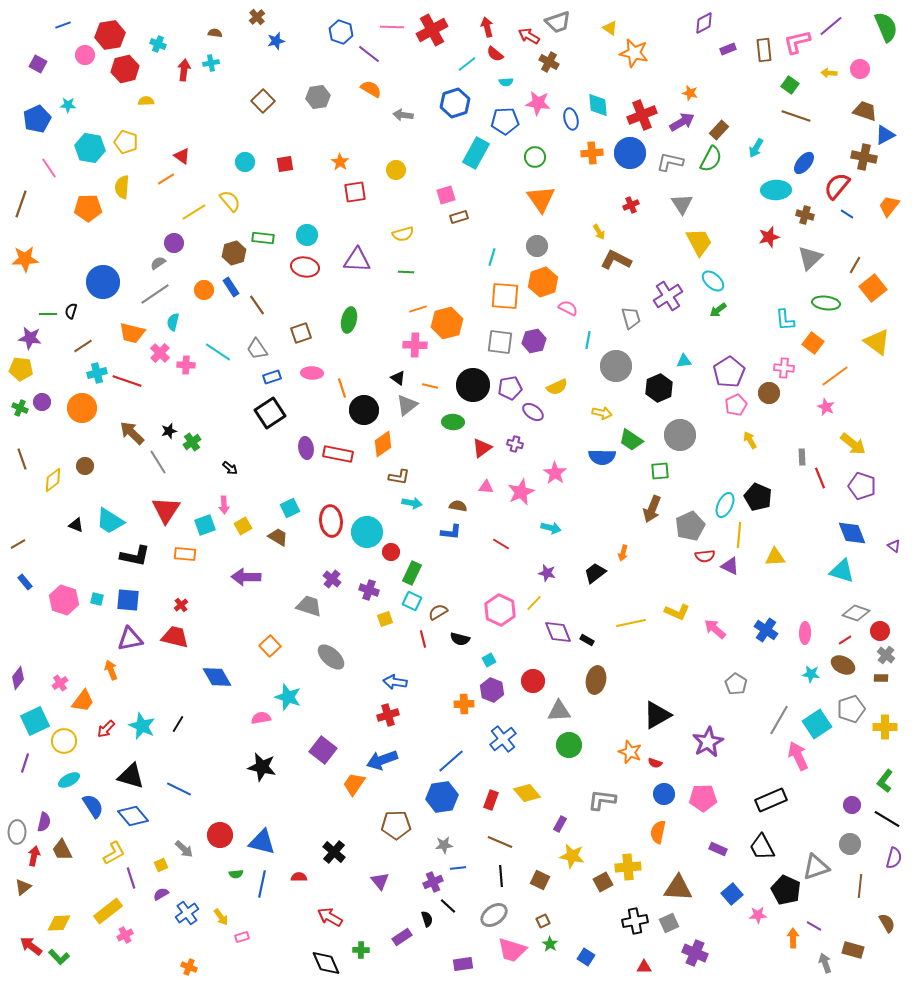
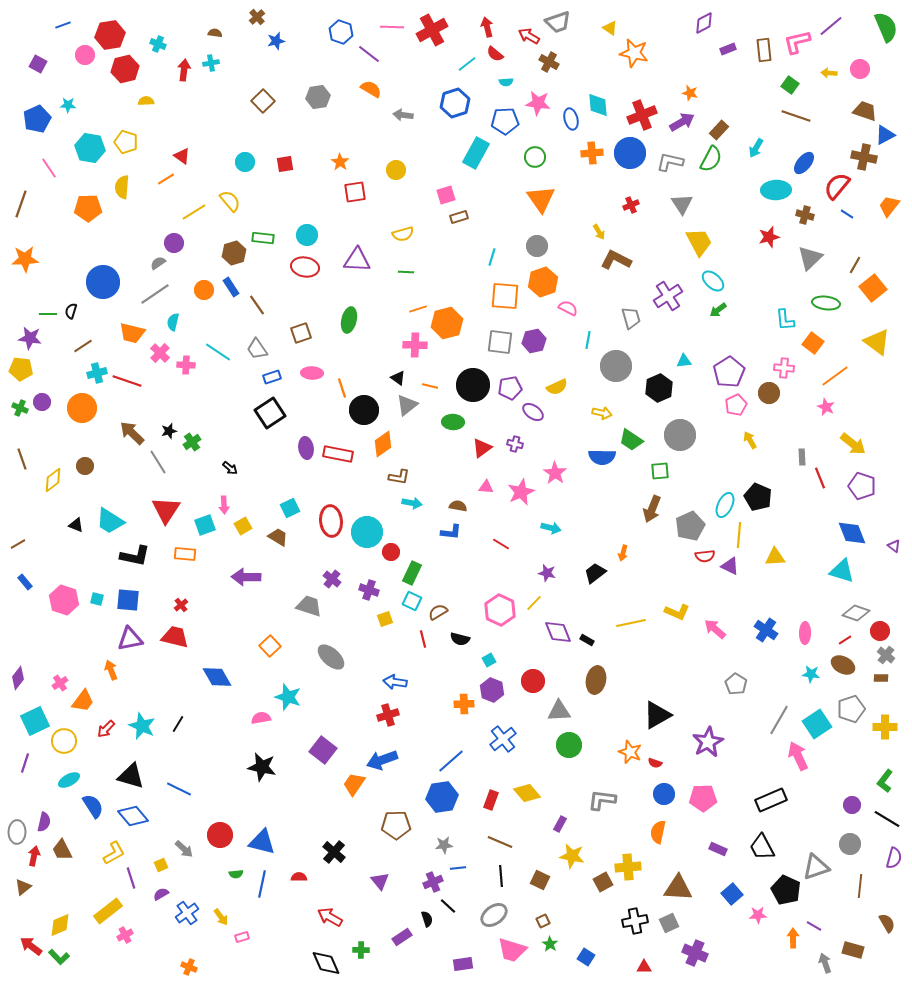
yellow diamond at (59, 923): moved 1 px right, 2 px down; rotated 20 degrees counterclockwise
